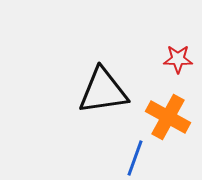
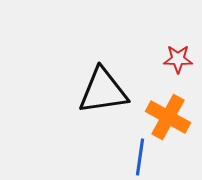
blue line: moved 5 px right, 1 px up; rotated 12 degrees counterclockwise
